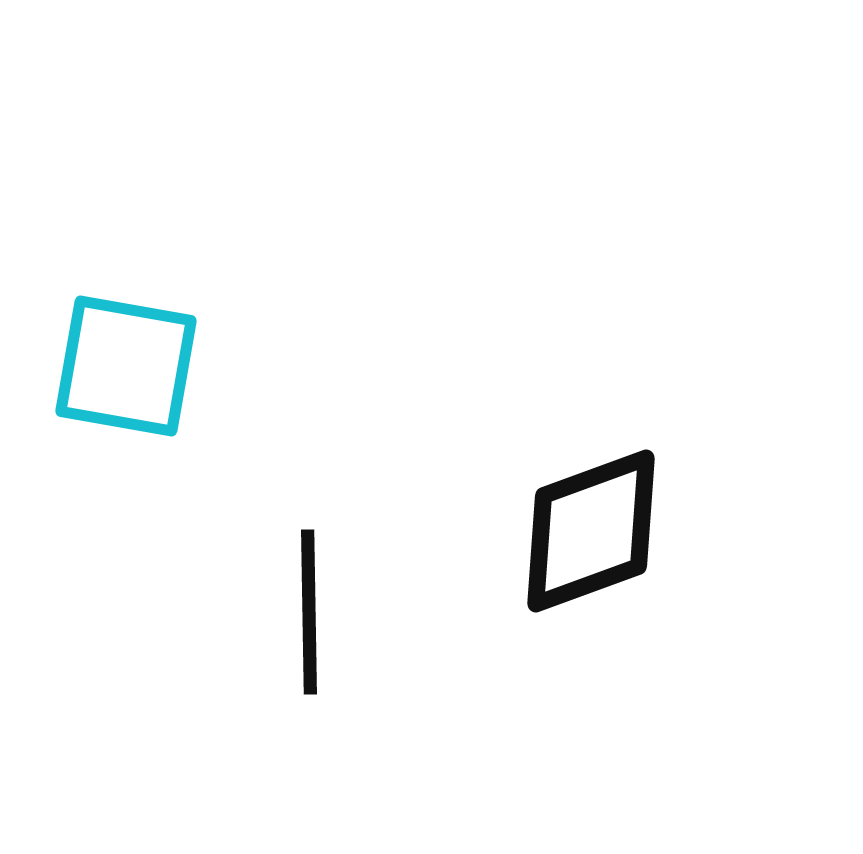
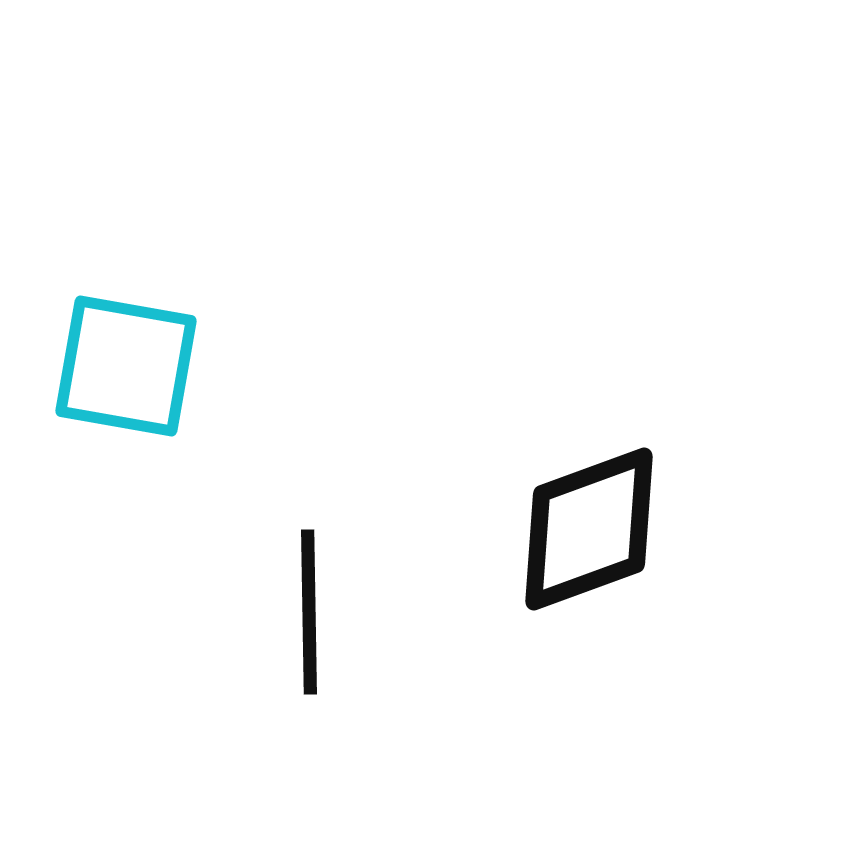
black diamond: moved 2 px left, 2 px up
